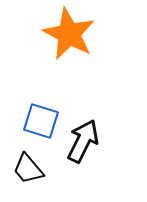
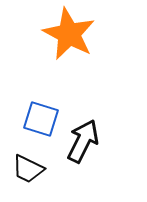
blue square: moved 2 px up
black trapezoid: rotated 24 degrees counterclockwise
